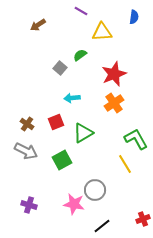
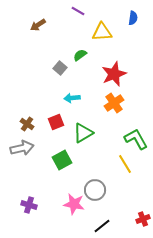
purple line: moved 3 px left
blue semicircle: moved 1 px left, 1 px down
gray arrow: moved 4 px left, 3 px up; rotated 40 degrees counterclockwise
